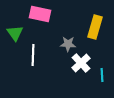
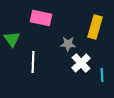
pink rectangle: moved 1 px right, 4 px down
green triangle: moved 3 px left, 6 px down
white line: moved 7 px down
